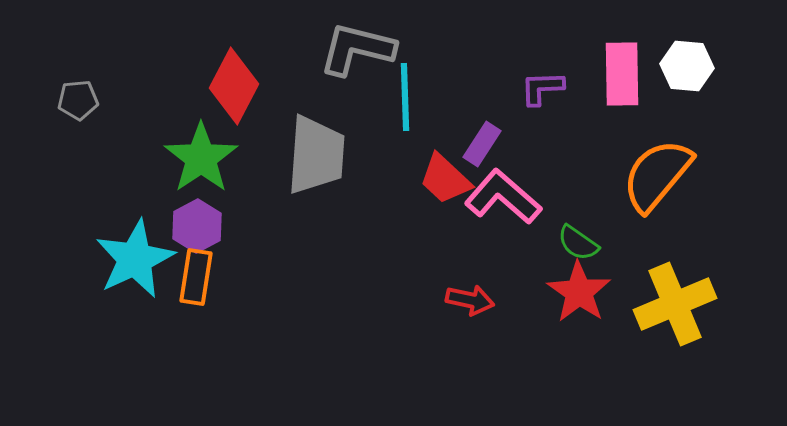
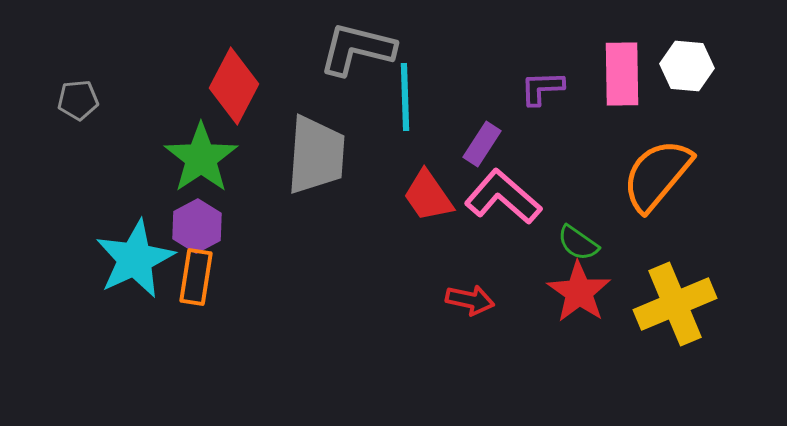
red trapezoid: moved 17 px left, 17 px down; rotated 12 degrees clockwise
